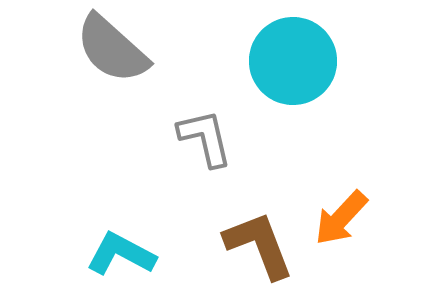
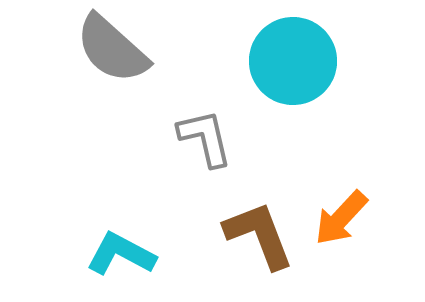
brown L-shape: moved 10 px up
